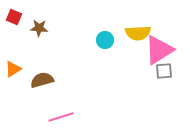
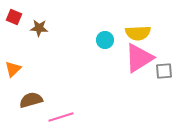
pink triangle: moved 20 px left, 8 px down
orange triangle: rotated 12 degrees counterclockwise
brown semicircle: moved 11 px left, 20 px down
